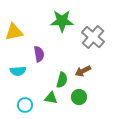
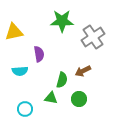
gray cross: rotated 15 degrees clockwise
cyan semicircle: moved 2 px right
green circle: moved 2 px down
cyan circle: moved 4 px down
